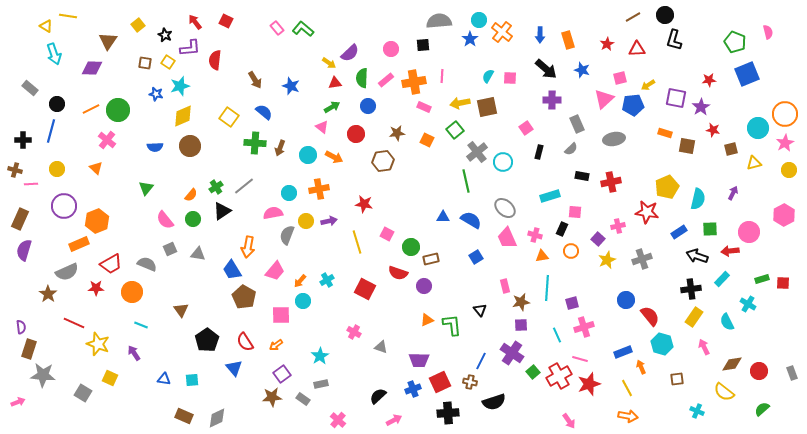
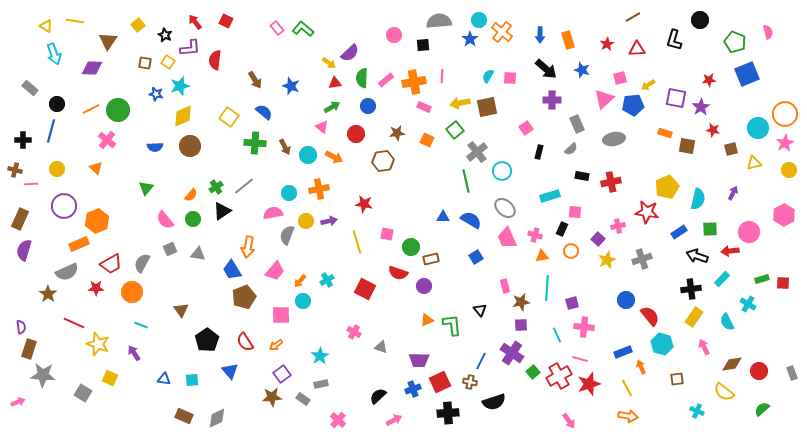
black circle at (665, 15): moved 35 px right, 5 px down
yellow line at (68, 16): moved 7 px right, 5 px down
pink circle at (391, 49): moved 3 px right, 14 px up
brown arrow at (280, 148): moved 5 px right, 1 px up; rotated 49 degrees counterclockwise
cyan circle at (503, 162): moved 1 px left, 9 px down
pink square at (387, 234): rotated 16 degrees counterclockwise
gray semicircle at (147, 264): moved 5 px left, 1 px up; rotated 84 degrees counterclockwise
brown pentagon at (244, 297): rotated 20 degrees clockwise
pink cross at (584, 327): rotated 24 degrees clockwise
blue triangle at (234, 368): moved 4 px left, 3 px down
